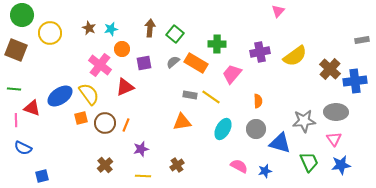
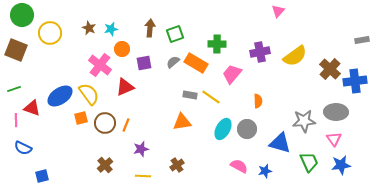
green square at (175, 34): rotated 30 degrees clockwise
green line at (14, 89): rotated 24 degrees counterclockwise
gray circle at (256, 129): moved 9 px left
